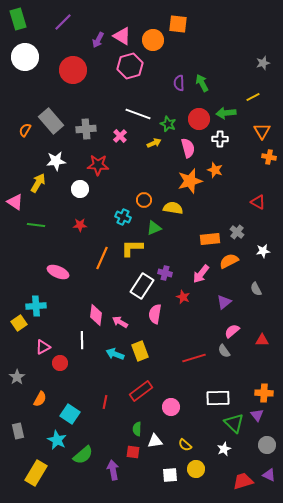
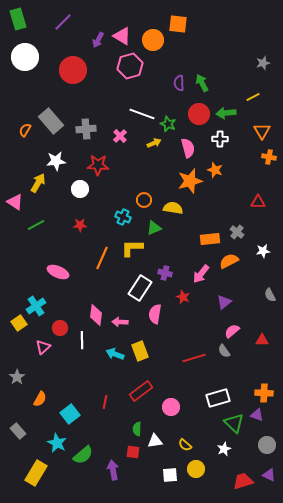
white line at (138, 114): moved 4 px right
red circle at (199, 119): moved 5 px up
red triangle at (258, 202): rotated 28 degrees counterclockwise
green line at (36, 225): rotated 36 degrees counterclockwise
white rectangle at (142, 286): moved 2 px left, 2 px down
gray semicircle at (256, 289): moved 14 px right, 6 px down
cyan cross at (36, 306): rotated 30 degrees counterclockwise
pink arrow at (120, 322): rotated 28 degrees counterclockwise
pink triangle at (43, 347): rotated 14 degrees counterclockwise
red circle at (60, 363): moved 35 px up
white rectangle at (218, 398): rotated 15 degrees counterclockwise
cyan square at (70, 414): rotated 18 degrees clockwise
purple triangle at (257, 415): rotated 32 degrees counterclockwise
gray rectangle at (18, 431): rotated 28 degrees counterclockwise
cyan star at (57, 440): moved 3 px down
